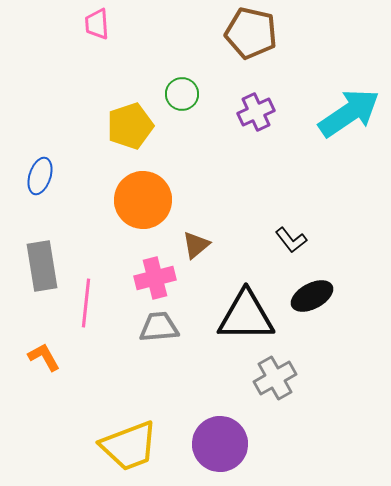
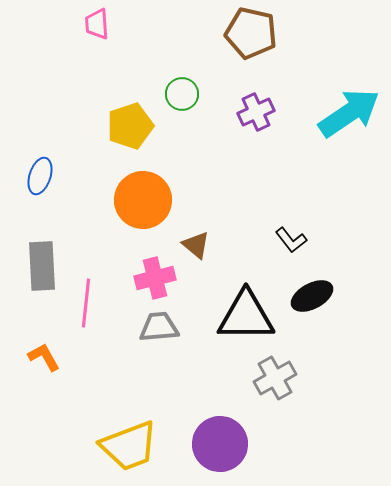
brown triangle: rotated 40 degrees counterclockwise
gray rectangle: rotated 6 degrees clockwise
